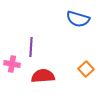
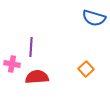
blue semicircle: moved 16 px right, 1 px up
red semicircle: moved 6 px left, 1 px down
